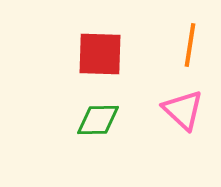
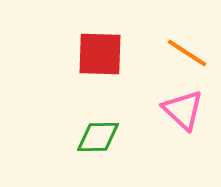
orange line: moved 3 px left, 8 px down; rotated 66 degrees counterclockwise
green diamond: moved 17 px down
